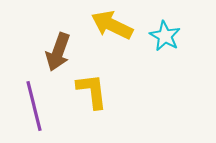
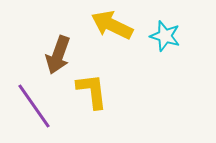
cyan star: rotated 12 degrees counterclockwise
brown arrow: moved 3 px down
purple line: rotated 21 degrees counterclockwise
